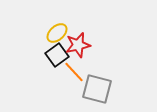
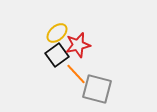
orange line: moved 2 px right, 2 px down
